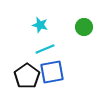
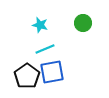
green circle: moved 1 px left, 4 px up
